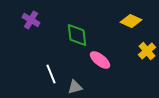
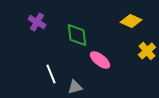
purple cross: moved 6 px right, 2 px down
